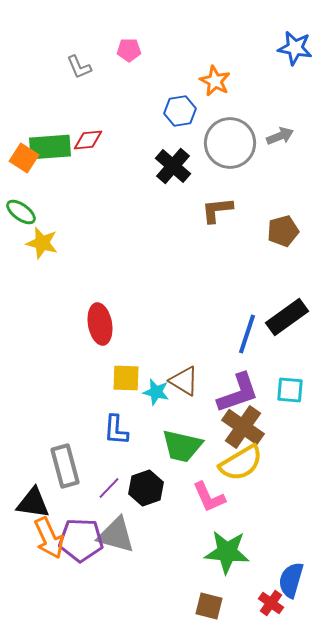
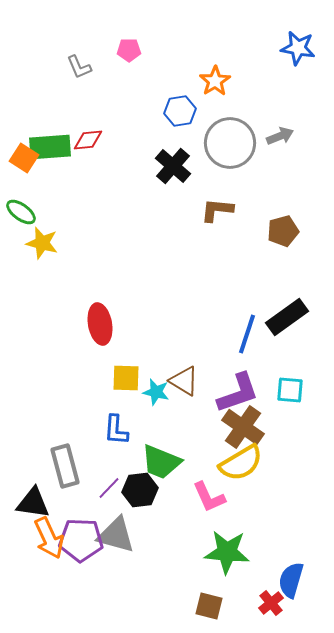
blue star: moved 3 px right
orange star: rotated 12 degrees clockwise
brown L-shape: rotated 12 degrees clockwise
green trapezoid: moved 21 px left, 16 px down; rotated 9 degrees clockwise
black hexagon: moved 6 px left, 2 px down; rotated 12 degrees clockwise
red cross: rotated 15 degrees clockwise
